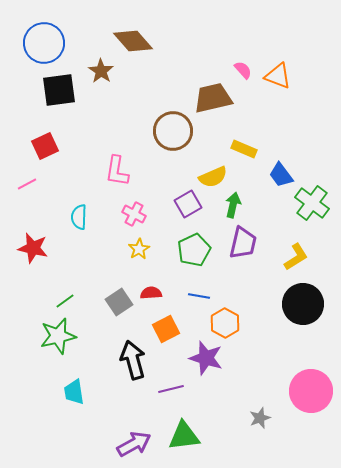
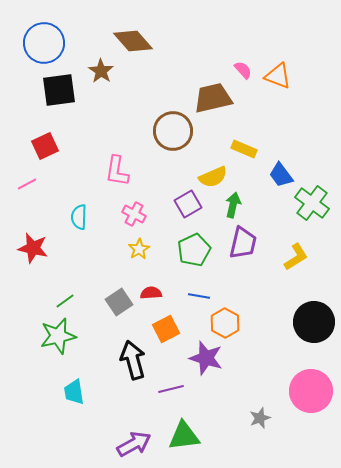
black circle: moved 11 px right, 18 px down
